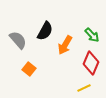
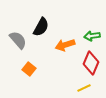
black semicircle: moved 4 px left, 4 px up
green arrow: moved 1 px down; rotated 126 degrees clockwise
orange arrow: rotated 42 degrees clockwise
